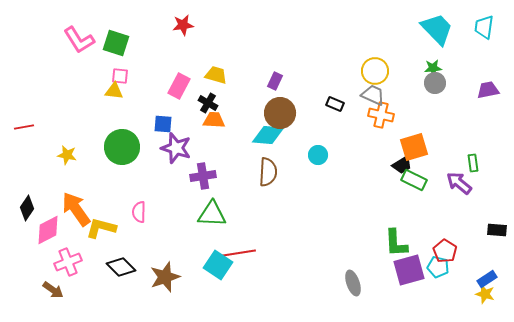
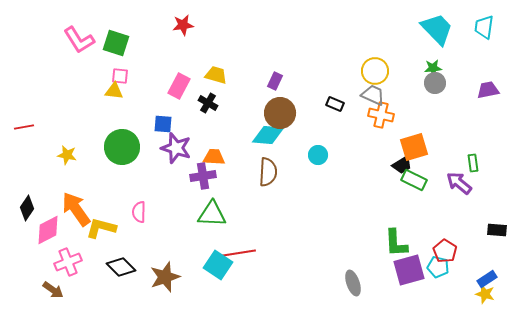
orange trapezoid at (214, 120): moved 37 px down
